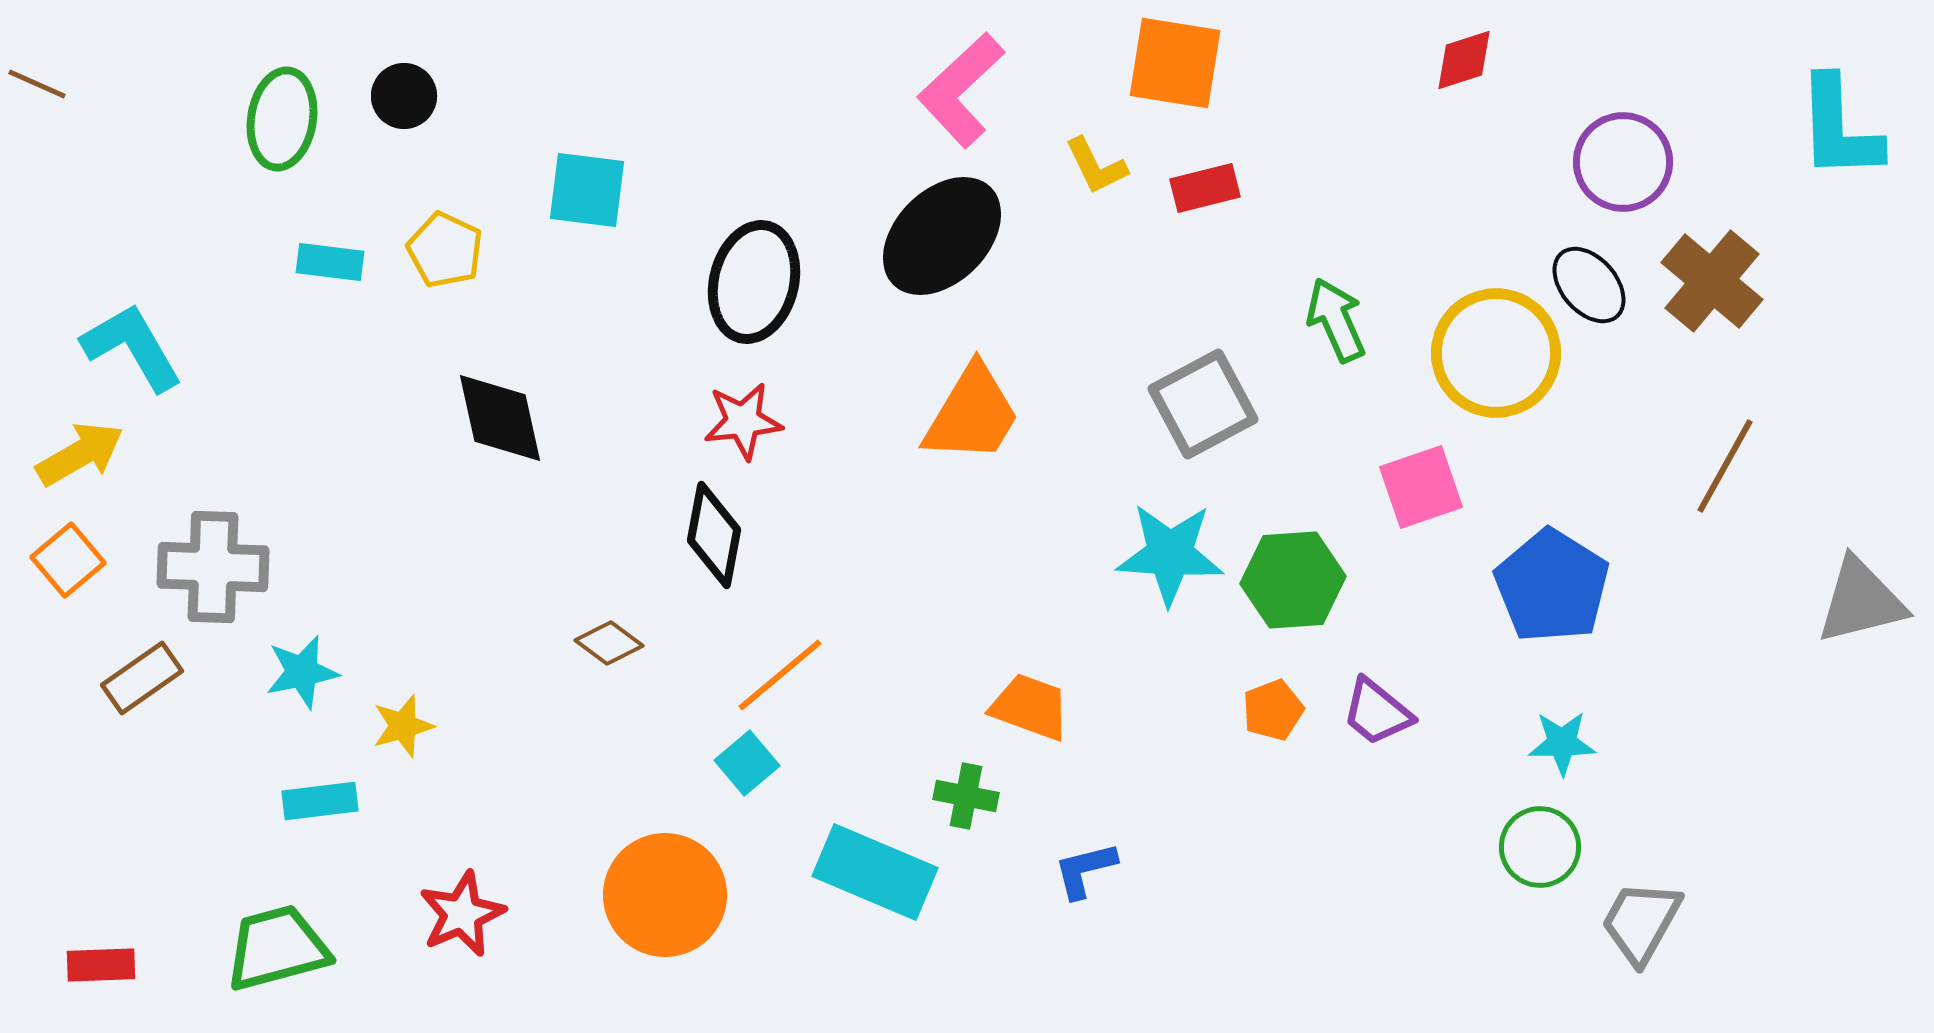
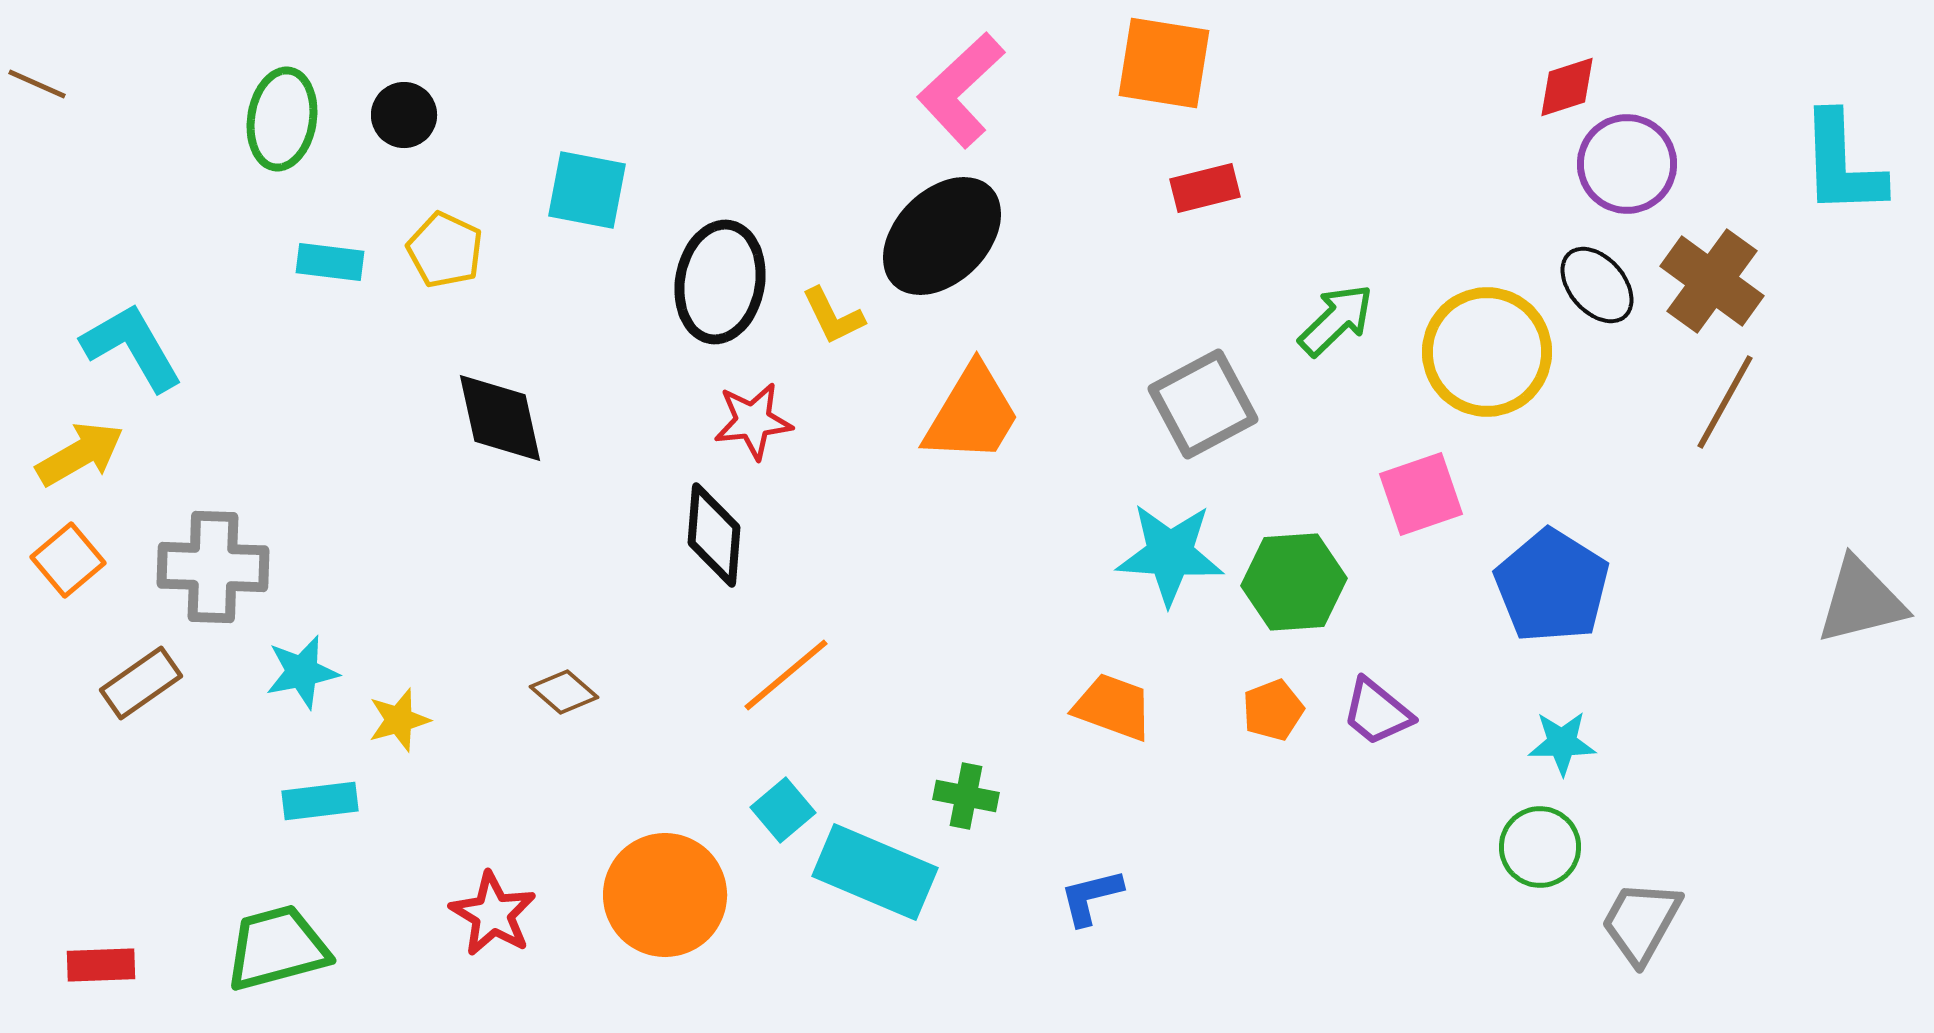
red diamond at (1464, 60): moved 103 px right, 27 px down
orange square at (1175, 63): moved 11 px left
black circle at (404, 96): moved 19 px down
cyan L-shape at (1839, 128): moved 3 px right, 36 px down
purple circle at (1623, 162): moved 4 px right, 2 px down
yellow L-shape at (1096, 166): moved 263 px left, 150 px down
cyan square at (587, 190): rotated 4 degrees clockwise
brown cross at (1712, 281): rotated 4 degrees counterclockwise
black ellipse at (754, 282): moved 34 px left; rotated 4 degrees counterclockwise
black ellipse at (1589, 285): moved 8 px right
green arrow at (1336, 320): rotated 70 degrees clockwise
yellow circle at (1496, 353): moved 9 px left, 1 px up
red star at (743, 421): moved 10 px right
brown line at (1725, 466): moved 64 px up
pink square at (1421, 487): moved 7 px down
black diamond at (714, 535): rotated 6 degrees counterclockwise
green hexagon at (1293, 580): moved 1 px right, 2 px down
brown diamond at (609, 643): moved 45 px left, 49 px down; rotated 4 degrees clockwise
orange line at (780, 675): moved 6 px right
brown rectangle at (142, 678): moved 1 px left, 5 px down
orange trapezoid at (1030, 707): moved 83 px right
yellow star at (403, 726): moved 4 px left, 6 px up
cyan square at (747, 763): moved 36 px right, 47 px down
blue L-shape at (1085, 870): moved 6 px right, 27 px down
red star at (462, 914): moved 31 px right; rotated 18 degrees counterclockwise
